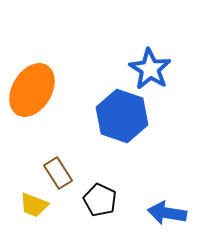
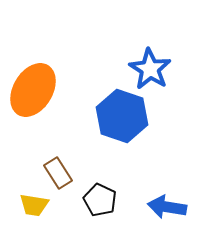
orange ellipse: moved 1 px right
yellow trapezoid: rotated 12 degrees counterclockwise
blue arrow: moved 6 px up
